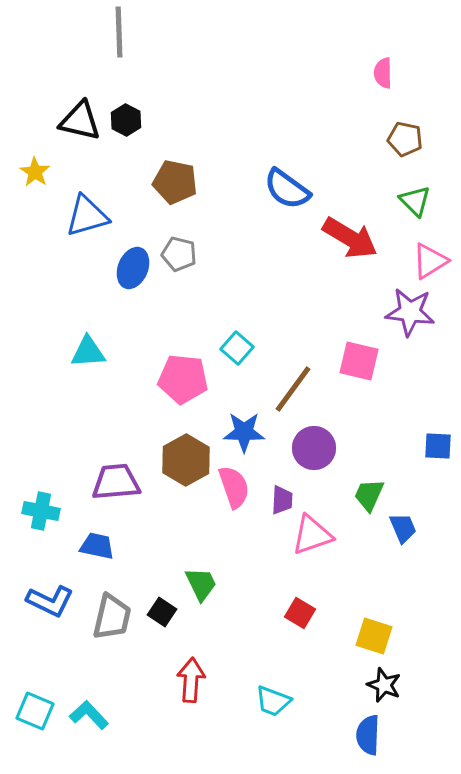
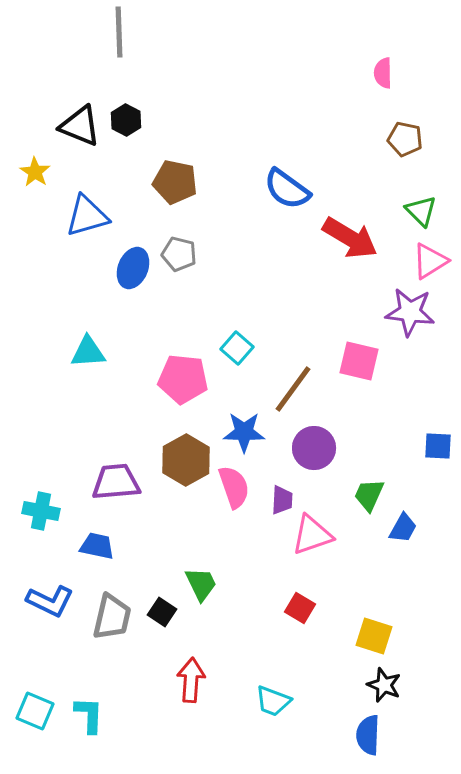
black triangle at (80, 121): moved 5 px down; rotated 9 degrees clockwise
green triangle at (415, 201): moved 6 px right, 10 px down
blue trapezoid at (403, 528): rotated 52 degrees clockwise
red square at (300, 613): moved 5 px up
cyan L-shape at (89, 715): rotated 45 degrees clockwise
